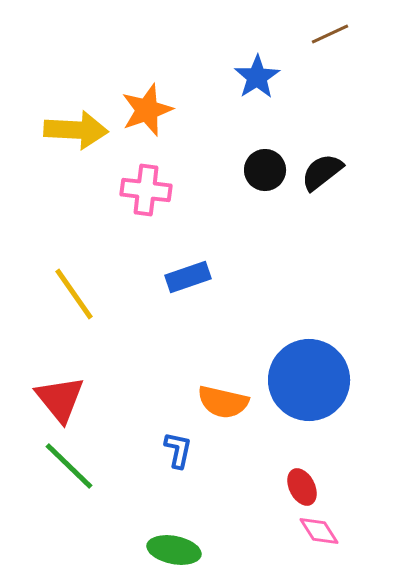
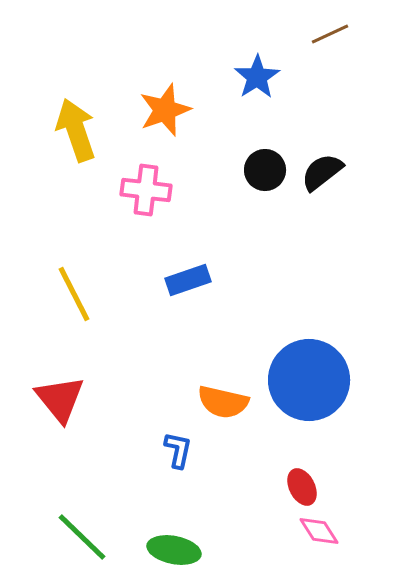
orange star: moved 18 px right
yellow arrow: rotated 112 degrees counterclockwise
blue rectangle: moved 3 px down
yellow line: rotated 8 degrees clockwise
green line: moved 13 px right, 71 px down
